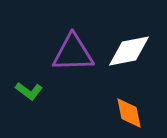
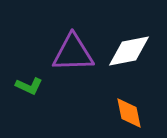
green L-shape: moved 5 px up; rotated 12 degrees counterclockwise
